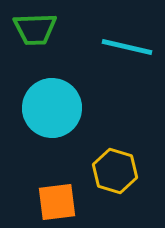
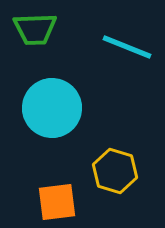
cyan line: rotated 9 degrees clockwise
